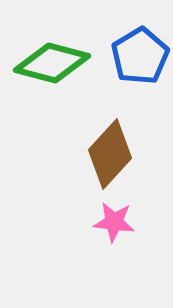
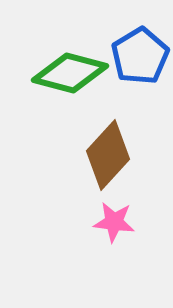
green diamond: moved 18 px right, 10 px down
brown diamond: moved 2 px left, 1 px down
